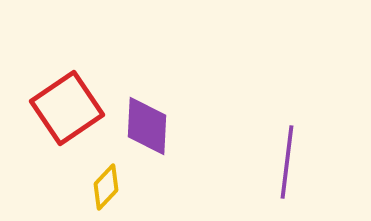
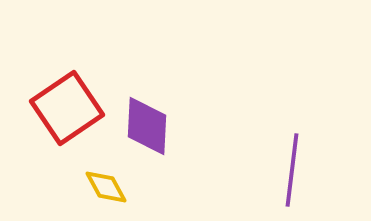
purple line: moved 5 px right, 8 px down
yellow diamond: rotated 72 degrees counterclockwise
